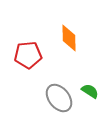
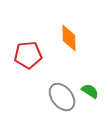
gray ellipse: moved 3 px right, 1 px up
